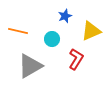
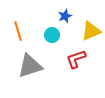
orange line: rotated 60 degrees clockwise
cyan circle: moved 4 px up
red L-shape: rotated 140 degrees counterclockwise
gray triangle: rotated 12 degrees clockwise
